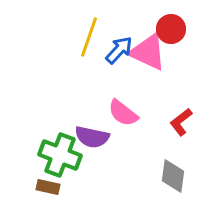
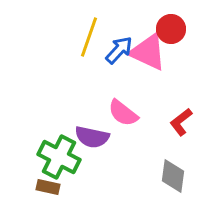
green cross: moved 1 px left, 2 px down; rotated 6 degrees clockwise
